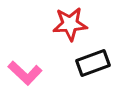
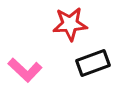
pink L-shape: moved 3 px up
